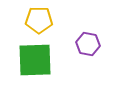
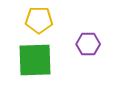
purple hexagon: rotated 10 degrees counterclockwise
